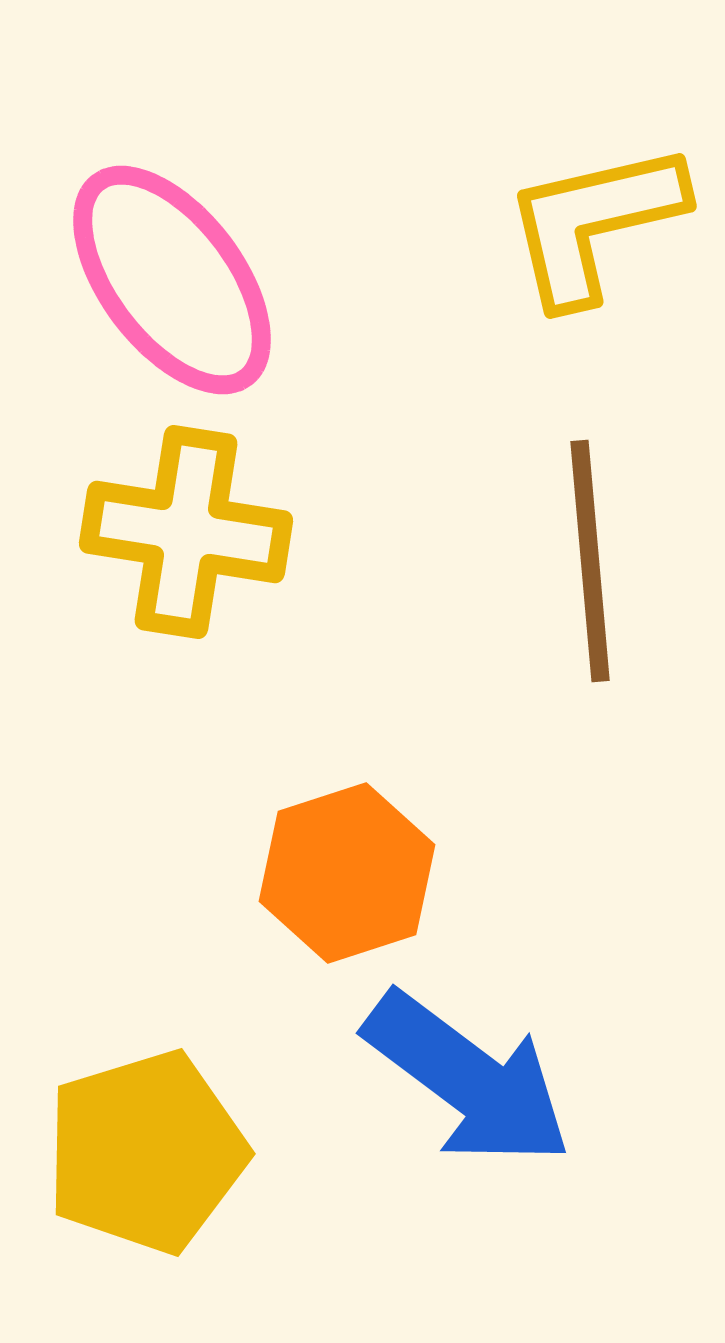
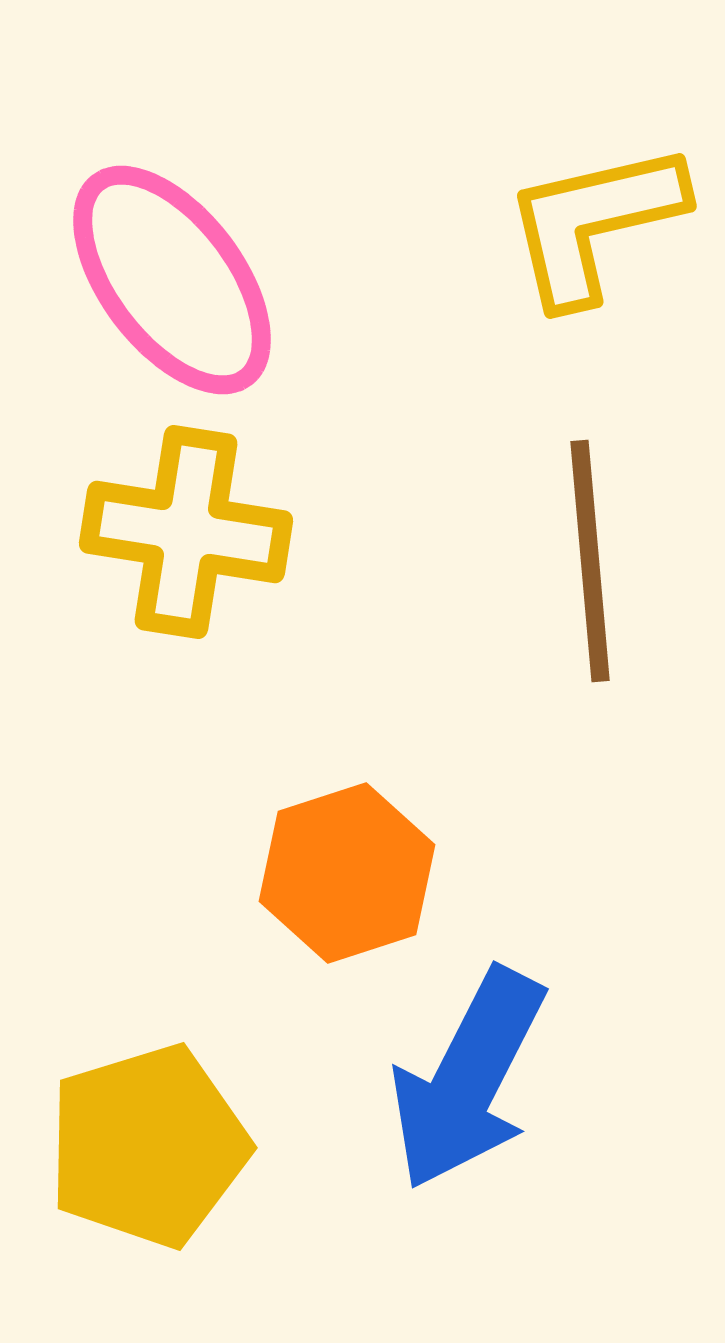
blue arrow: rotated 80 degrees clockwise
yellow pentagon: moved 2 px right, 6 px up
